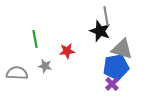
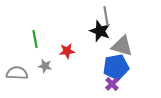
gray triangle: moved 3 px up
